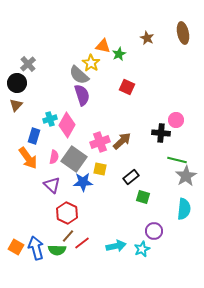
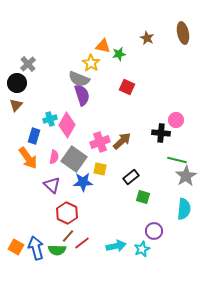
green star: rotated 16 degrees clockwise
gray semicircle: moved 4 px down; rotated 20 degrees counterclockwise
